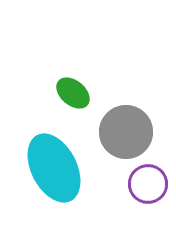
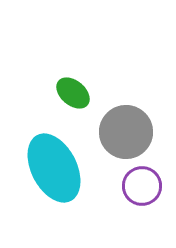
purple circle: moved 6 px left, 2 px down
